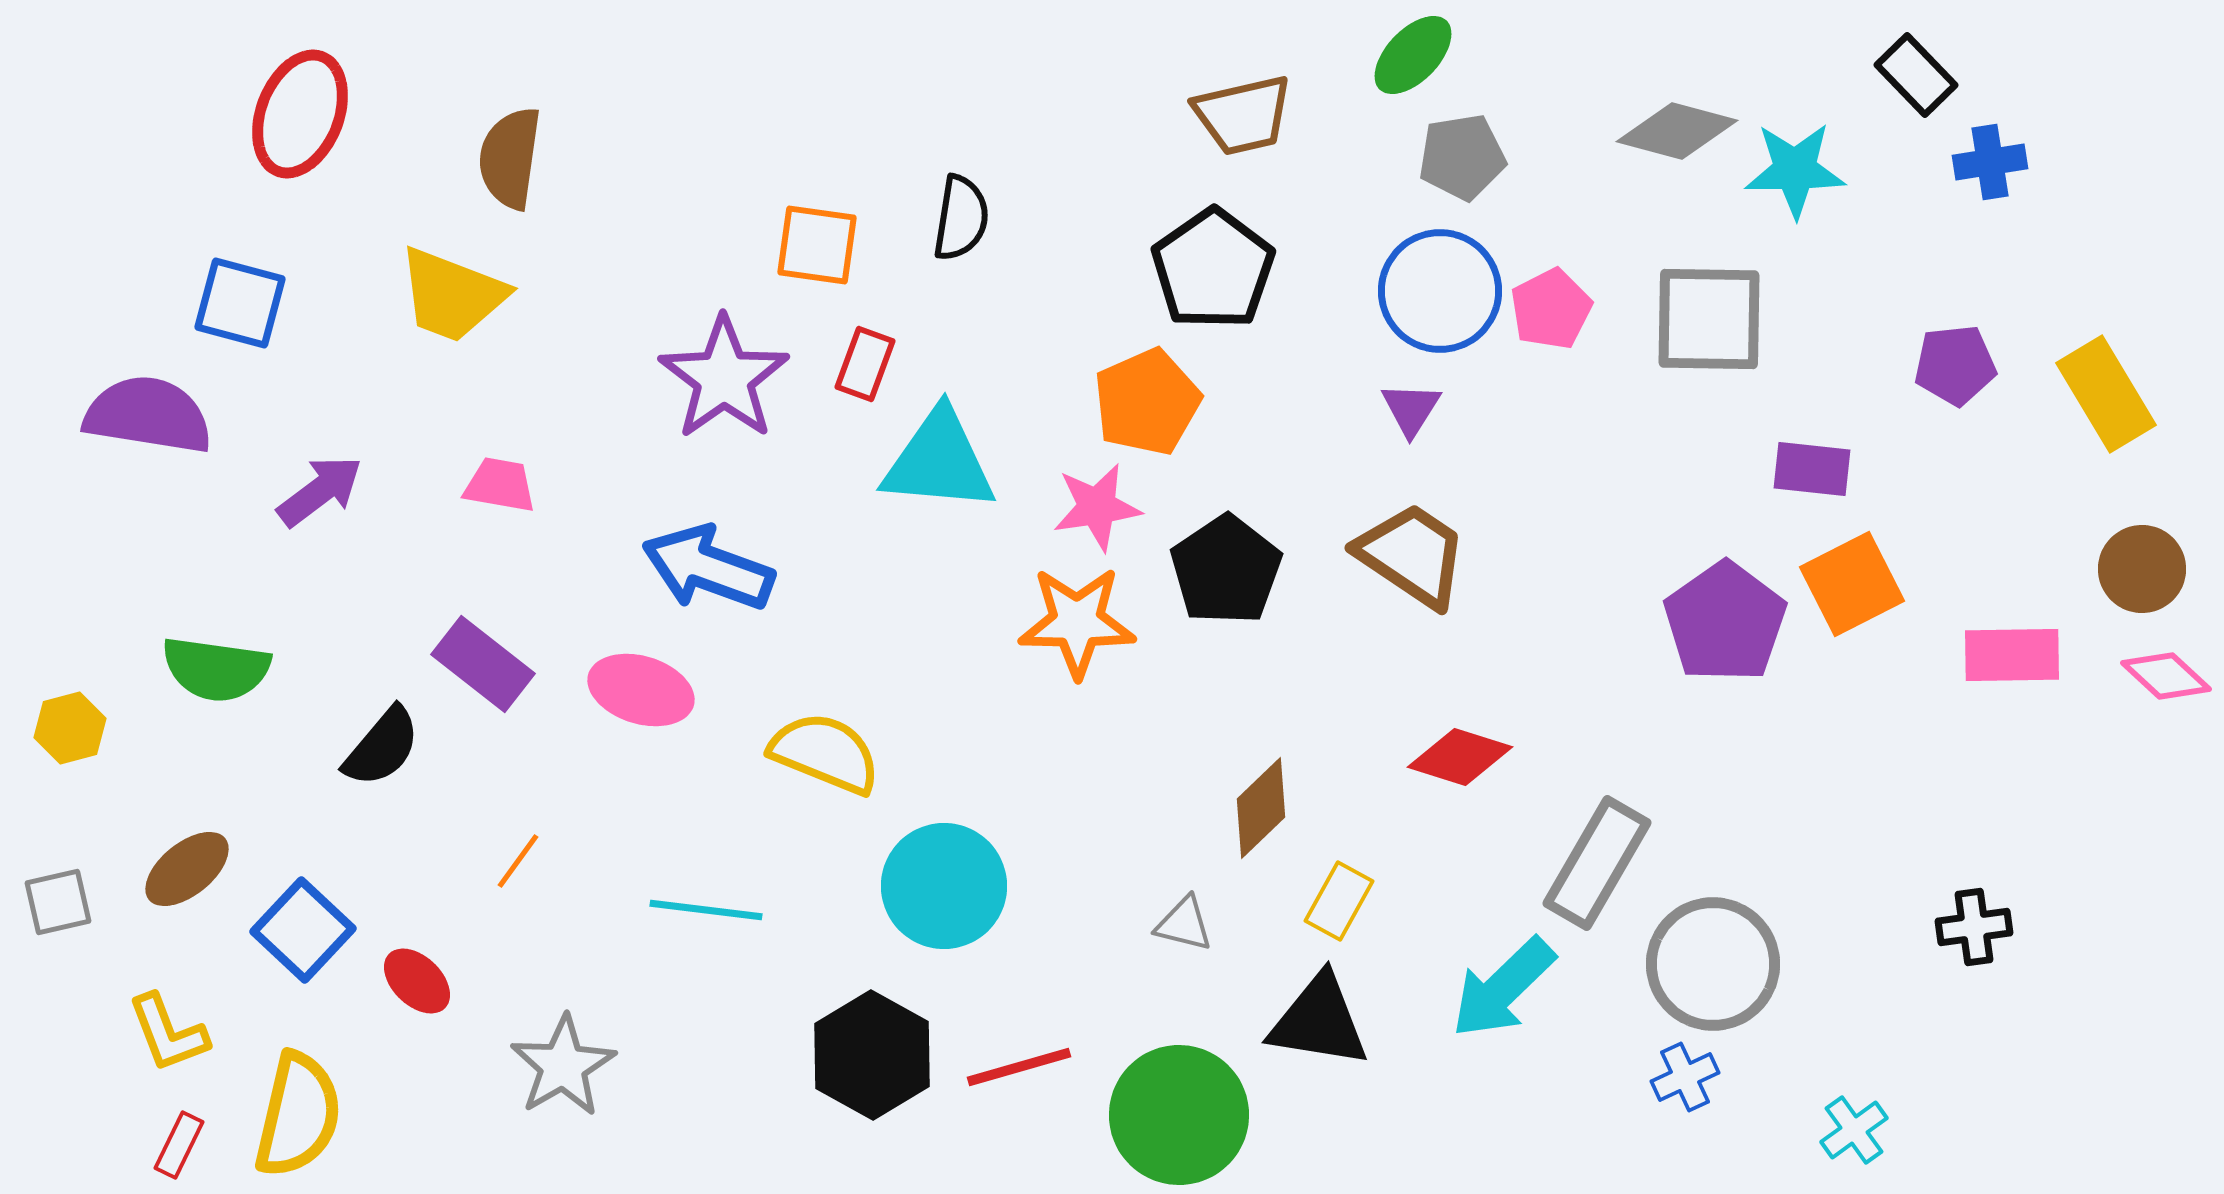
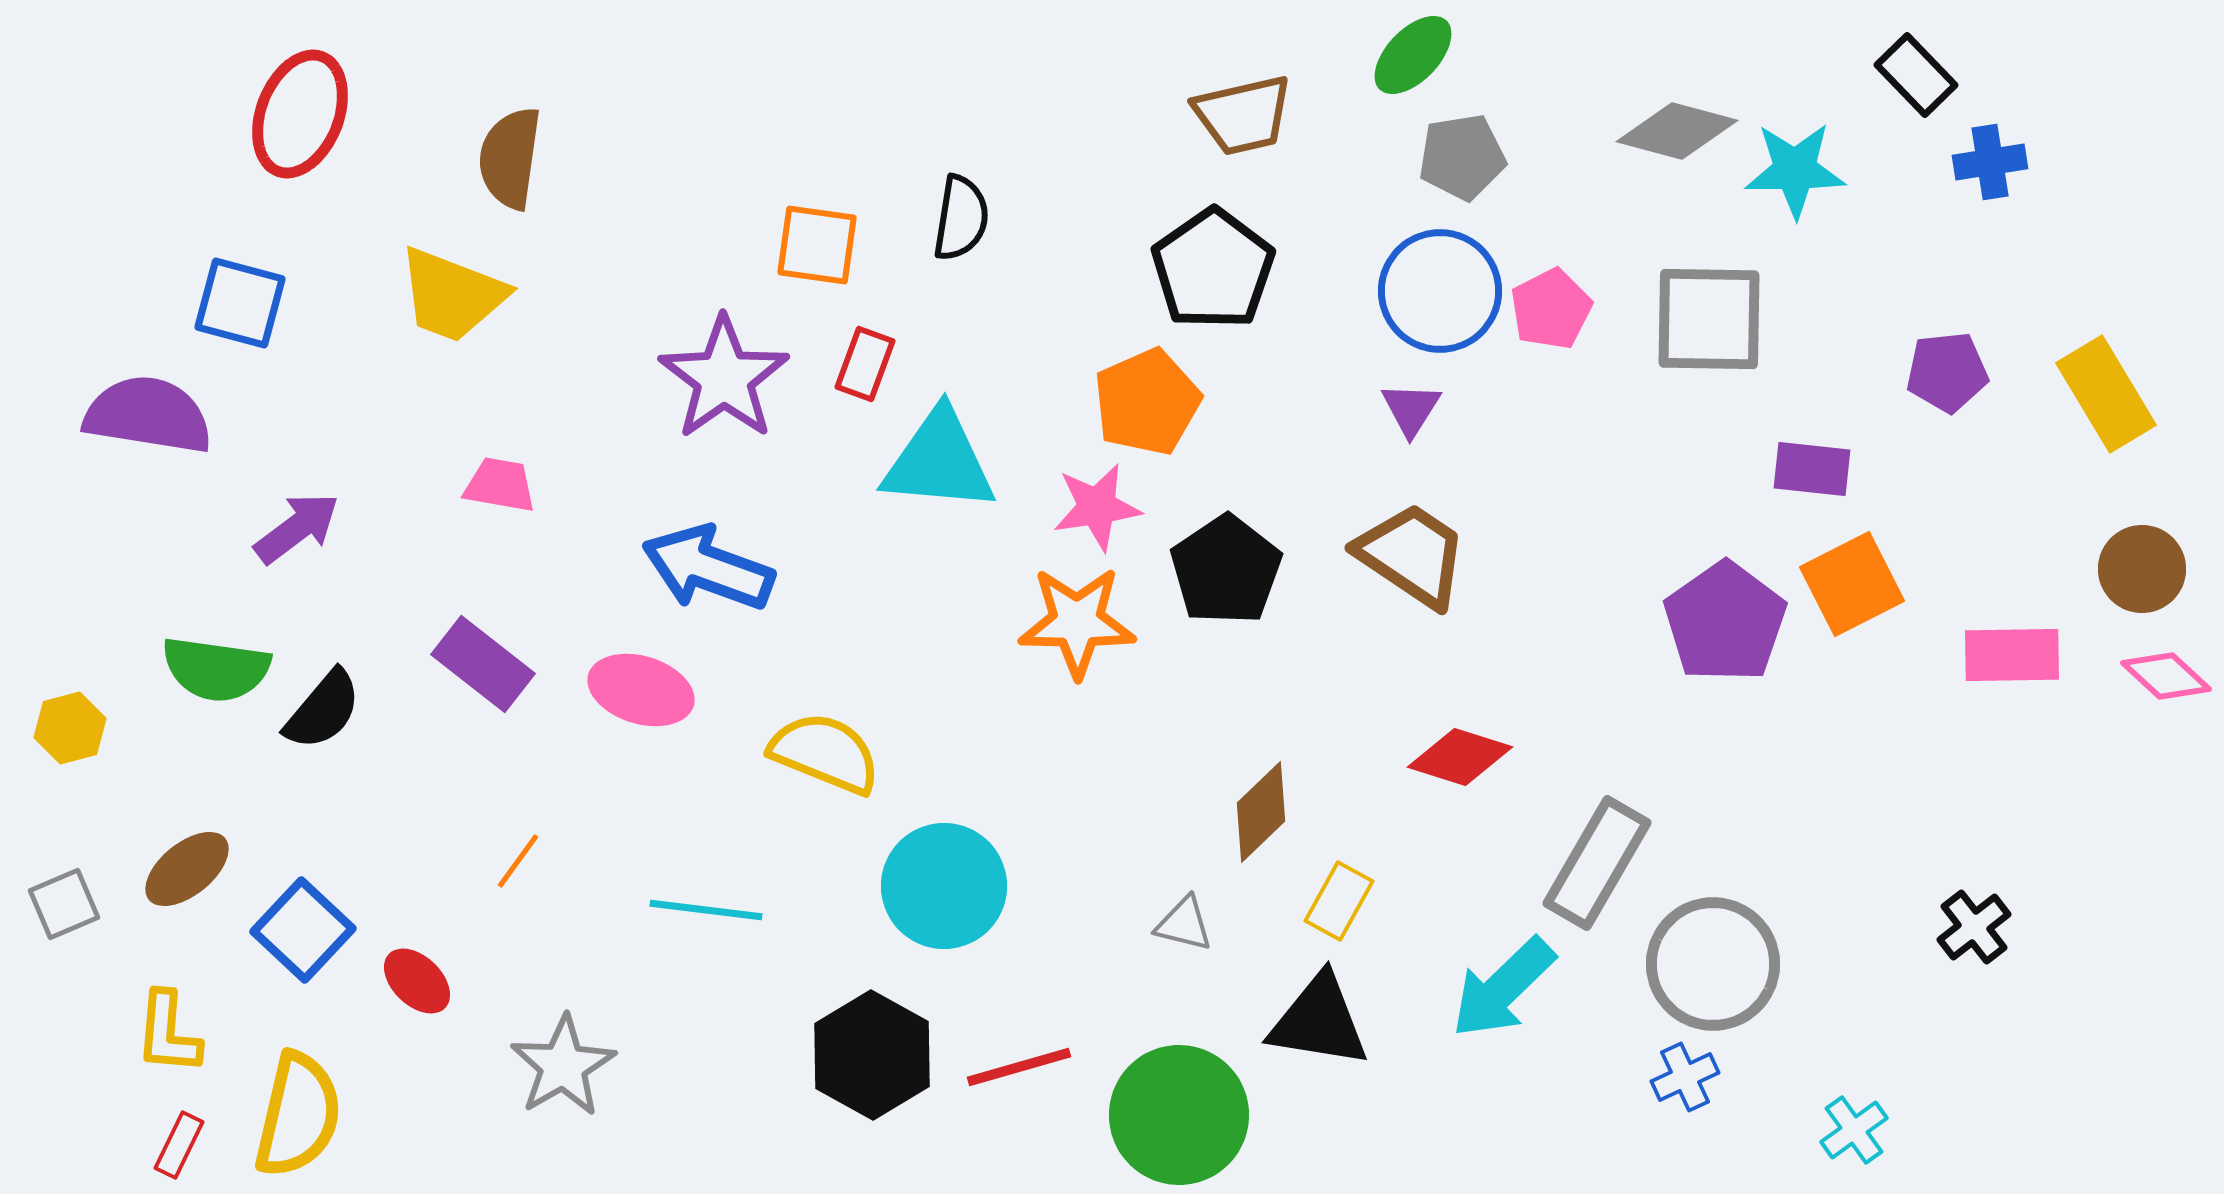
purple pentagon at (1955, 365): moved 8 px left, 7 px down
purple arrow at (320, 491): moved 23 px left, 37 px down
black semicircle at (382, 747): moved 59 px left, 37 px up
brown diamond at (1261, 808): moved 4 px down
gray square at (58, 902): moved 6 px right, 2 px down; rotated 10 degrees counterclockwise
black cross at (1974, 927): rotated 30 degrees counterclockwise
yellow L-shape at (168, 1033): rotated 26 degrees clockwise
